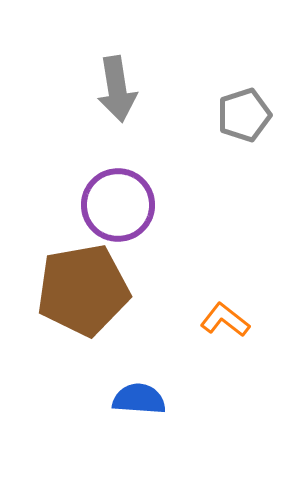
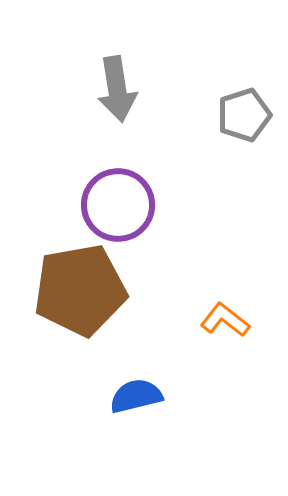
brown pentagon: moved 3 px left
blue semicircle: moved 3 px left, 3 px up; rotated 18 degrees counterclockwise
